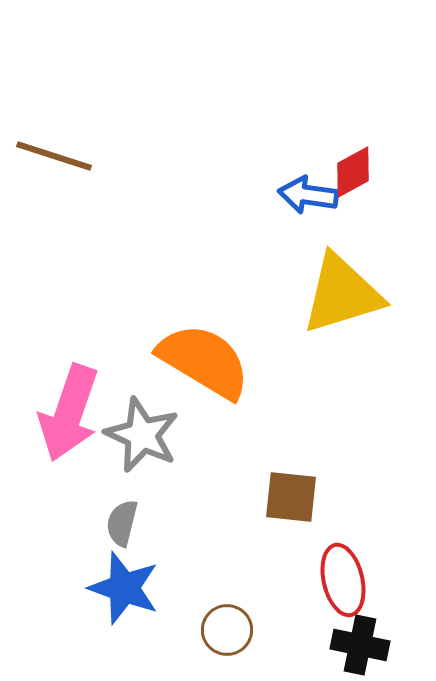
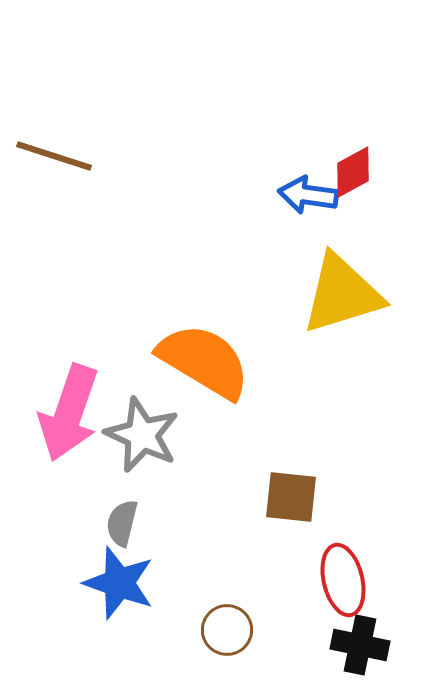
blue star: moved 5 px left, 5 px up
